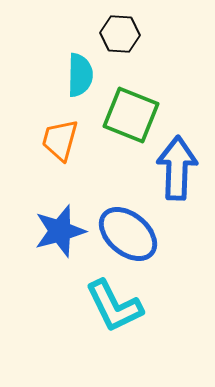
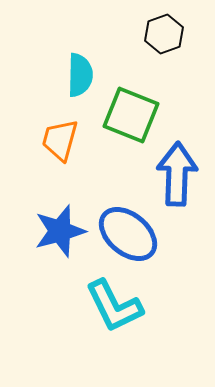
black hexagon: moved 44 px right; rotated 24 degrees counterclockwise
blue arrow: moved 6 px down
